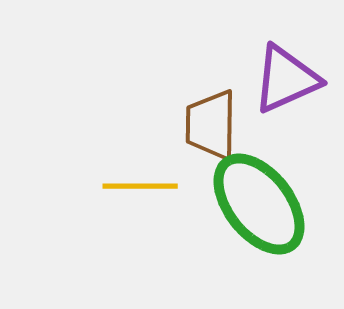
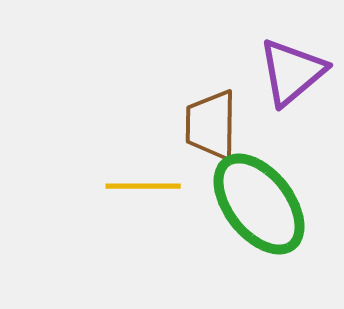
purple triangle: moved 6 px right, 7 px up; rotated 16 degrees counterclockwise
yellow line: moved 3 px right
